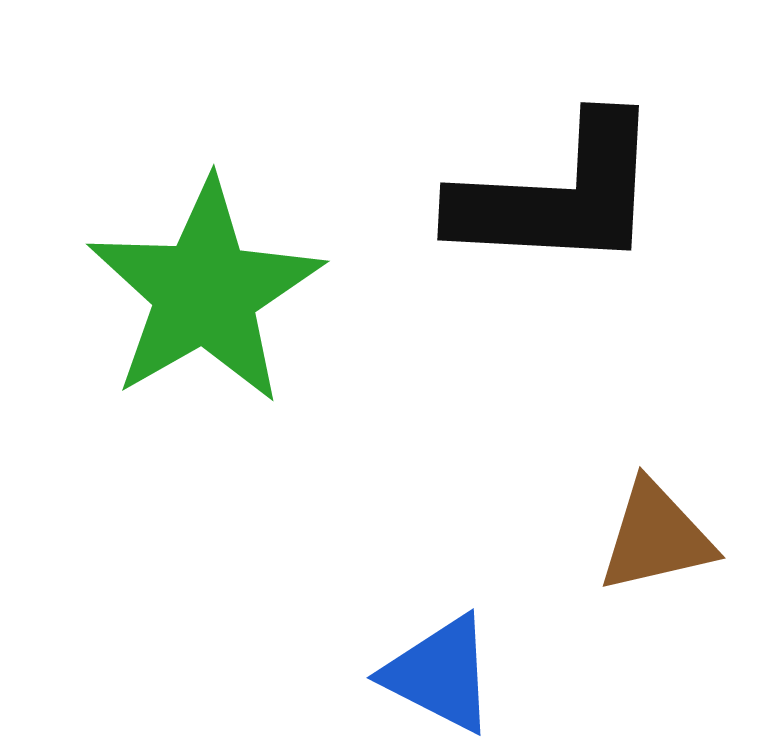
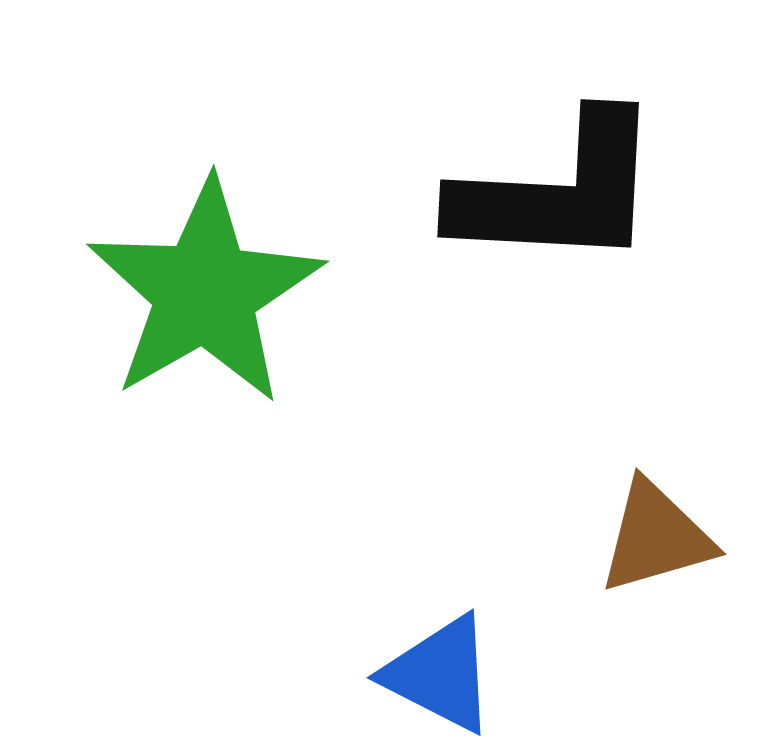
black L-shape: moved 3 px up
brown triangle: rotated 3 degrees counterclockwise
